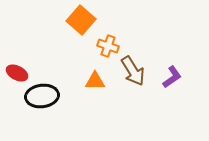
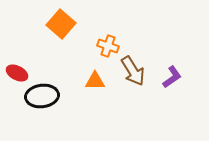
orange square: moved 20 px left, 4 px down
